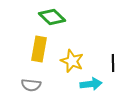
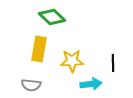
yellow star: rotated 25 degrees counterclockwise
